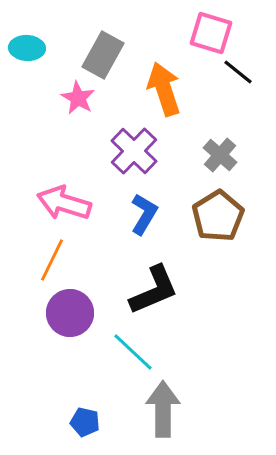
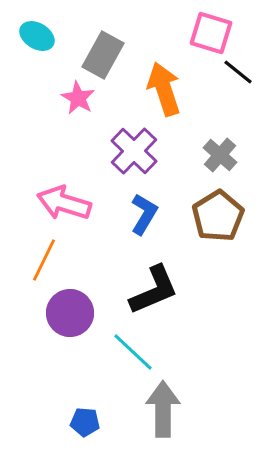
cyan ellipse: moved 10 px right, 12 px up; rotated 28 degrees clockwise
orange line: moved 8 px left
blue pentagon: rotated 8 degrees counterclockwise
